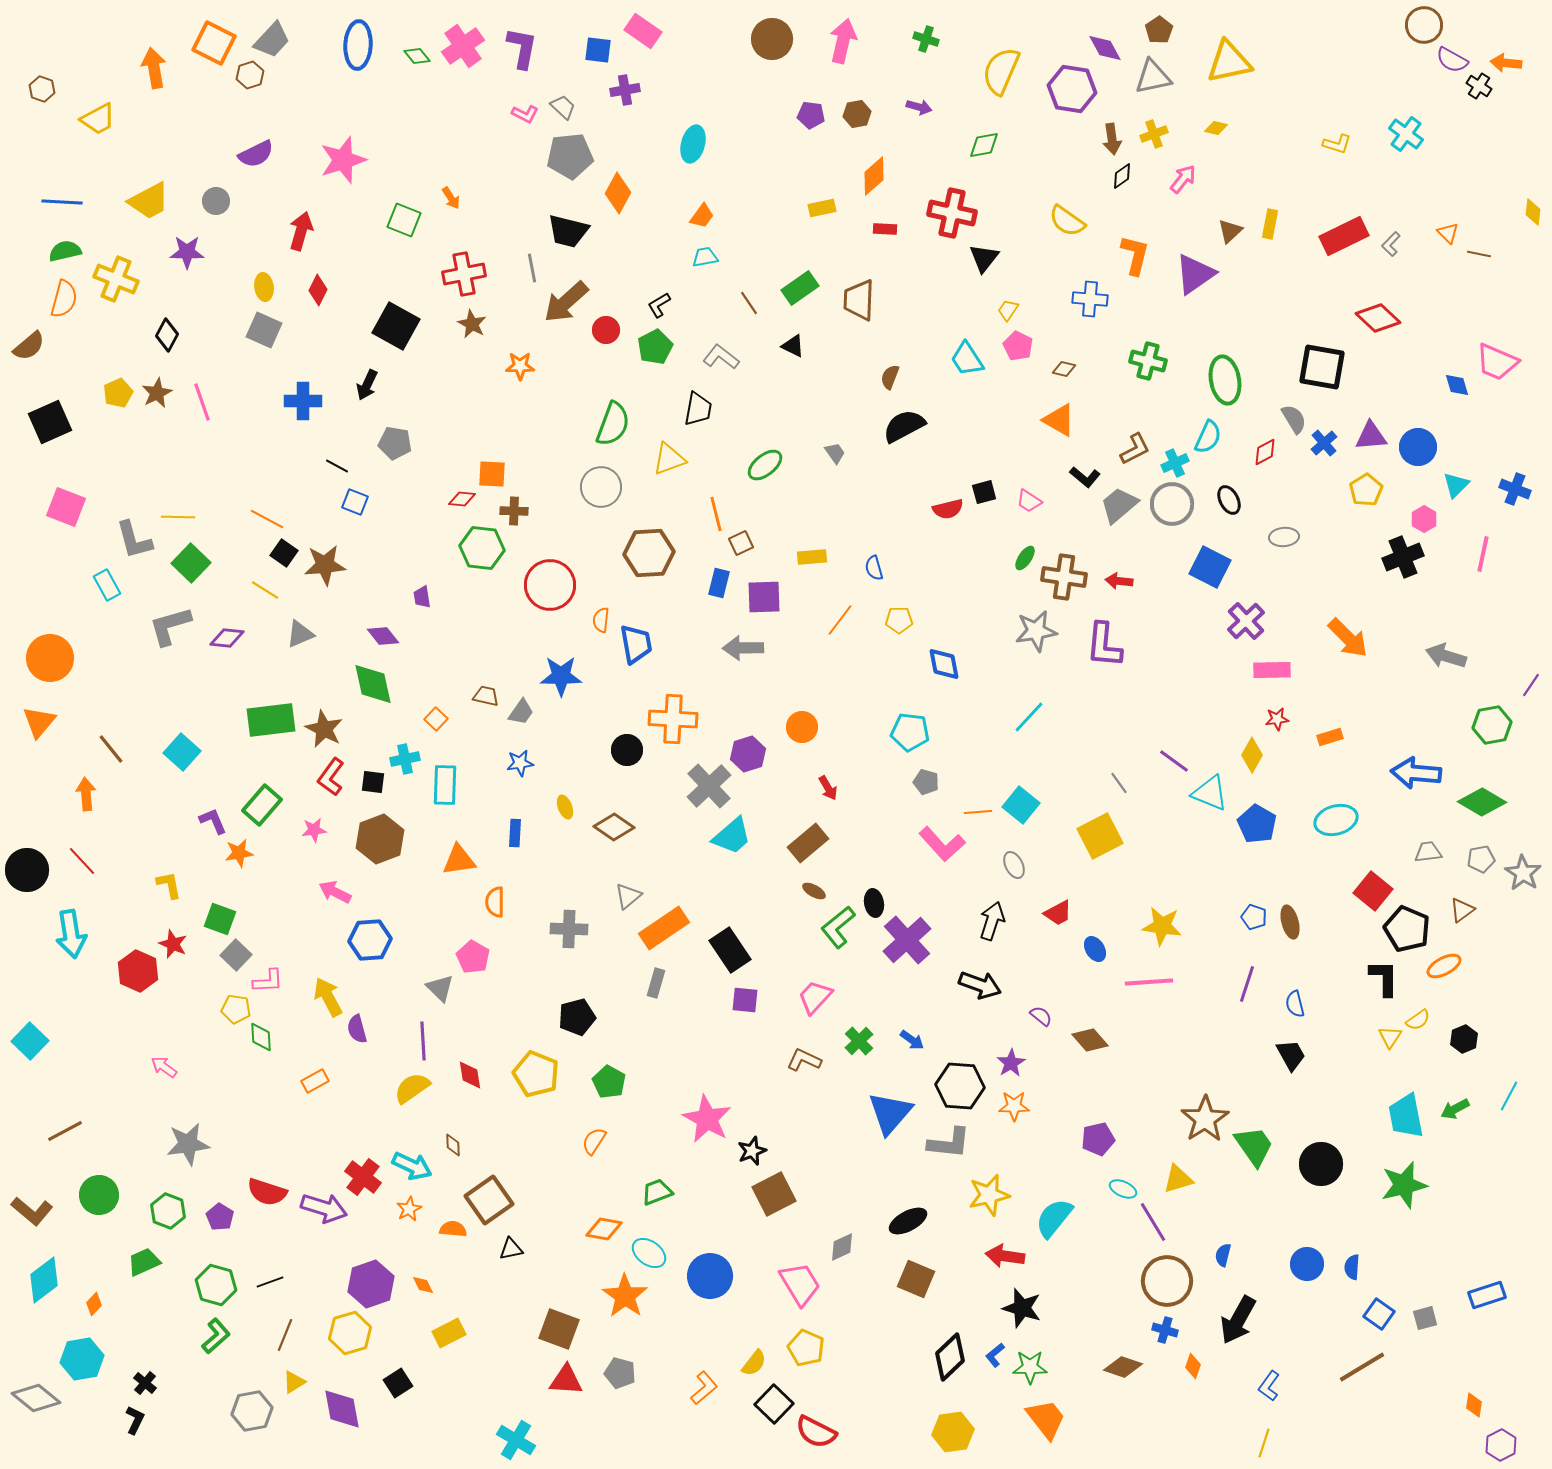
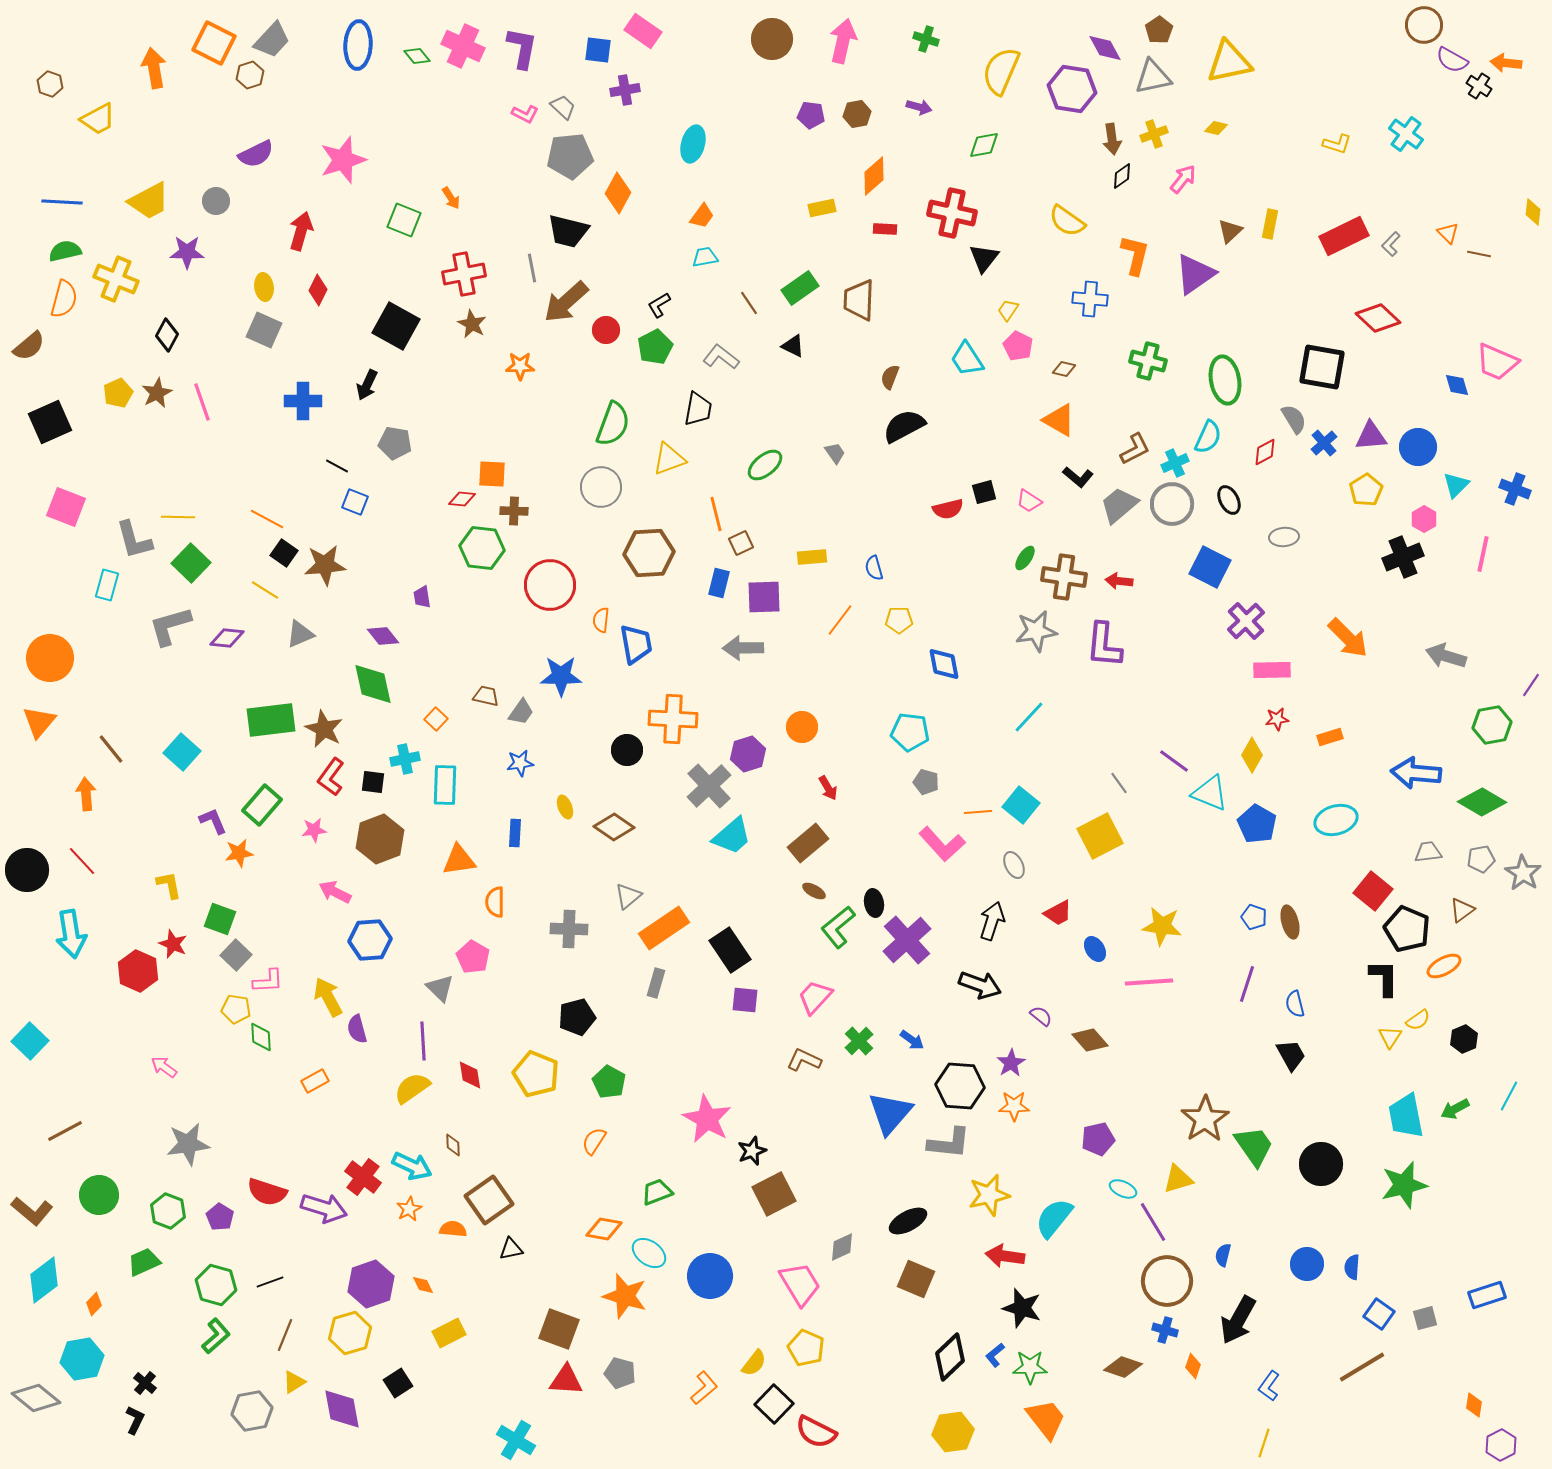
pink cross at (463, 46): rotated 30 degrees counterclockwise
brown hexagon at (42, 89): moved 8 px right, 5 px up
black L-shape at (1085, 477): moved 7 px left
cyan rectangle at (107, 585): rotated 44 degrees clockwise
orange star at (625, 1296): rotated 18 degrees counterclockwise
